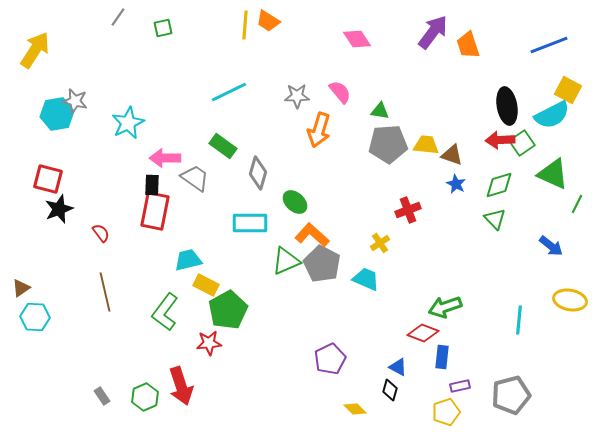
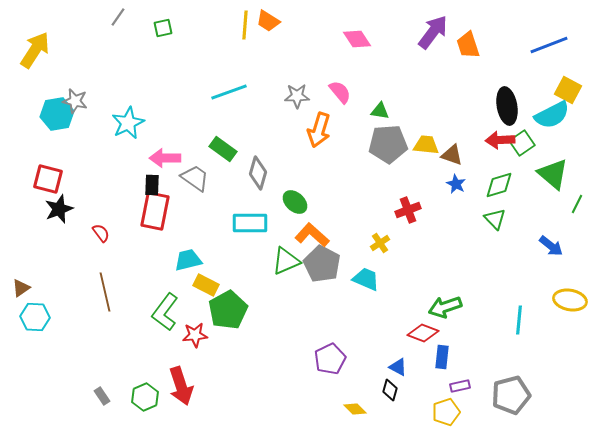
cyan line at (229, 92): rotated 6 degrees clockwise
green rectangle at (223, 146): moved 3 px down
green triangle at (553, 174): rotated 16 degrees clockwise
red star at (209, 343): moved 14 px left, 8 px up
